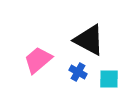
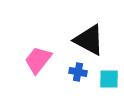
pink trapezoid: rotated 12 degrees counterclockwise
blue cross: rotated 18 degrees counterclockwise
